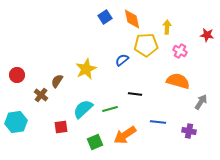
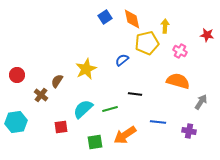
yellow arrow: moved 2 px left, 1 px up
yellow pentagon: moved 1 px right, 2 px up; rotated 10 degrees counterclockwise
green square: rotated 14 degrees clockwise
